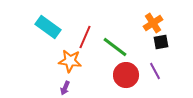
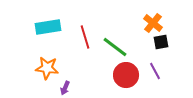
orange cross: rotated 18 degrees counterclockwise
cyan rectangle: rotated 45 degrees counterclockwise
red line: rotated 40 degrees counterclockwise
orange star: moved 23 px left, 7 px down
